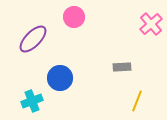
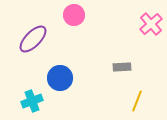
pink circle: moved 2 px up
